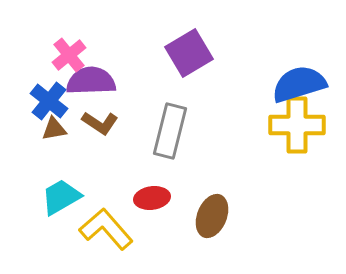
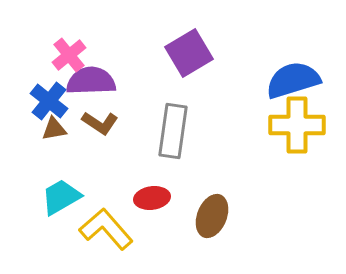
blue semicircle: moved 6 px left, 4 px up
gray rectangle: moved 3 px right; rotated 6 degrees counterclockwise
